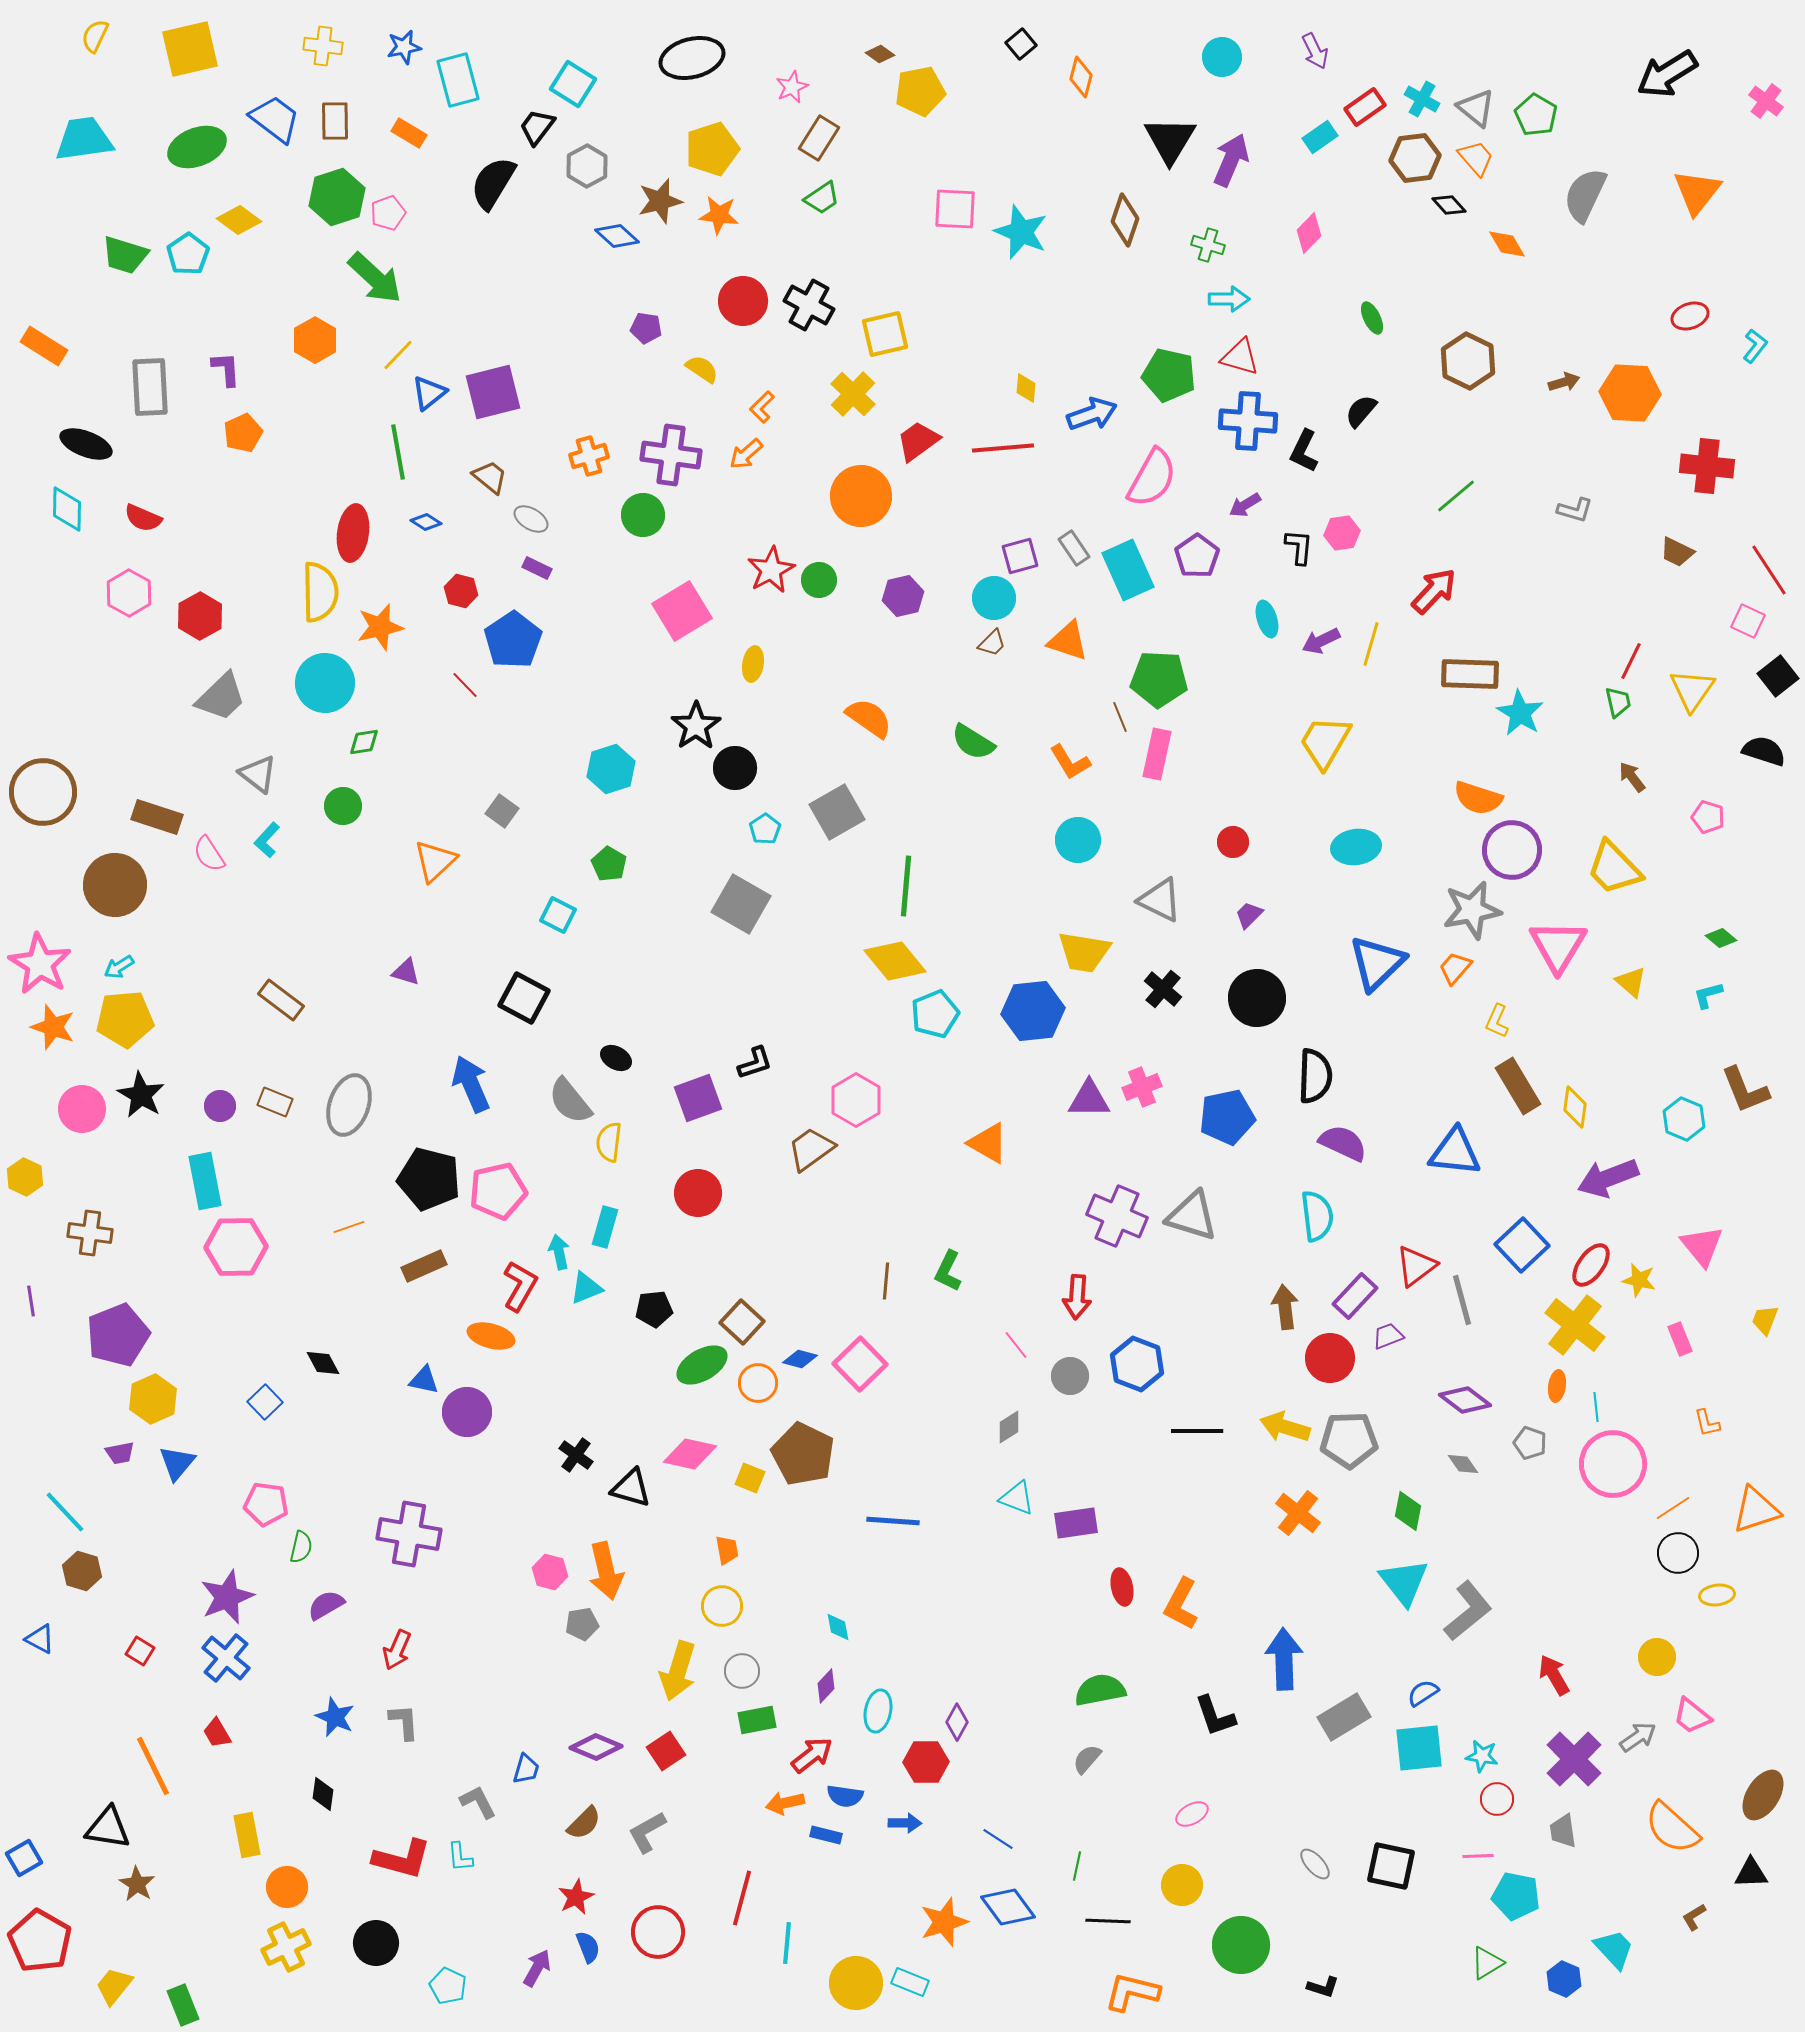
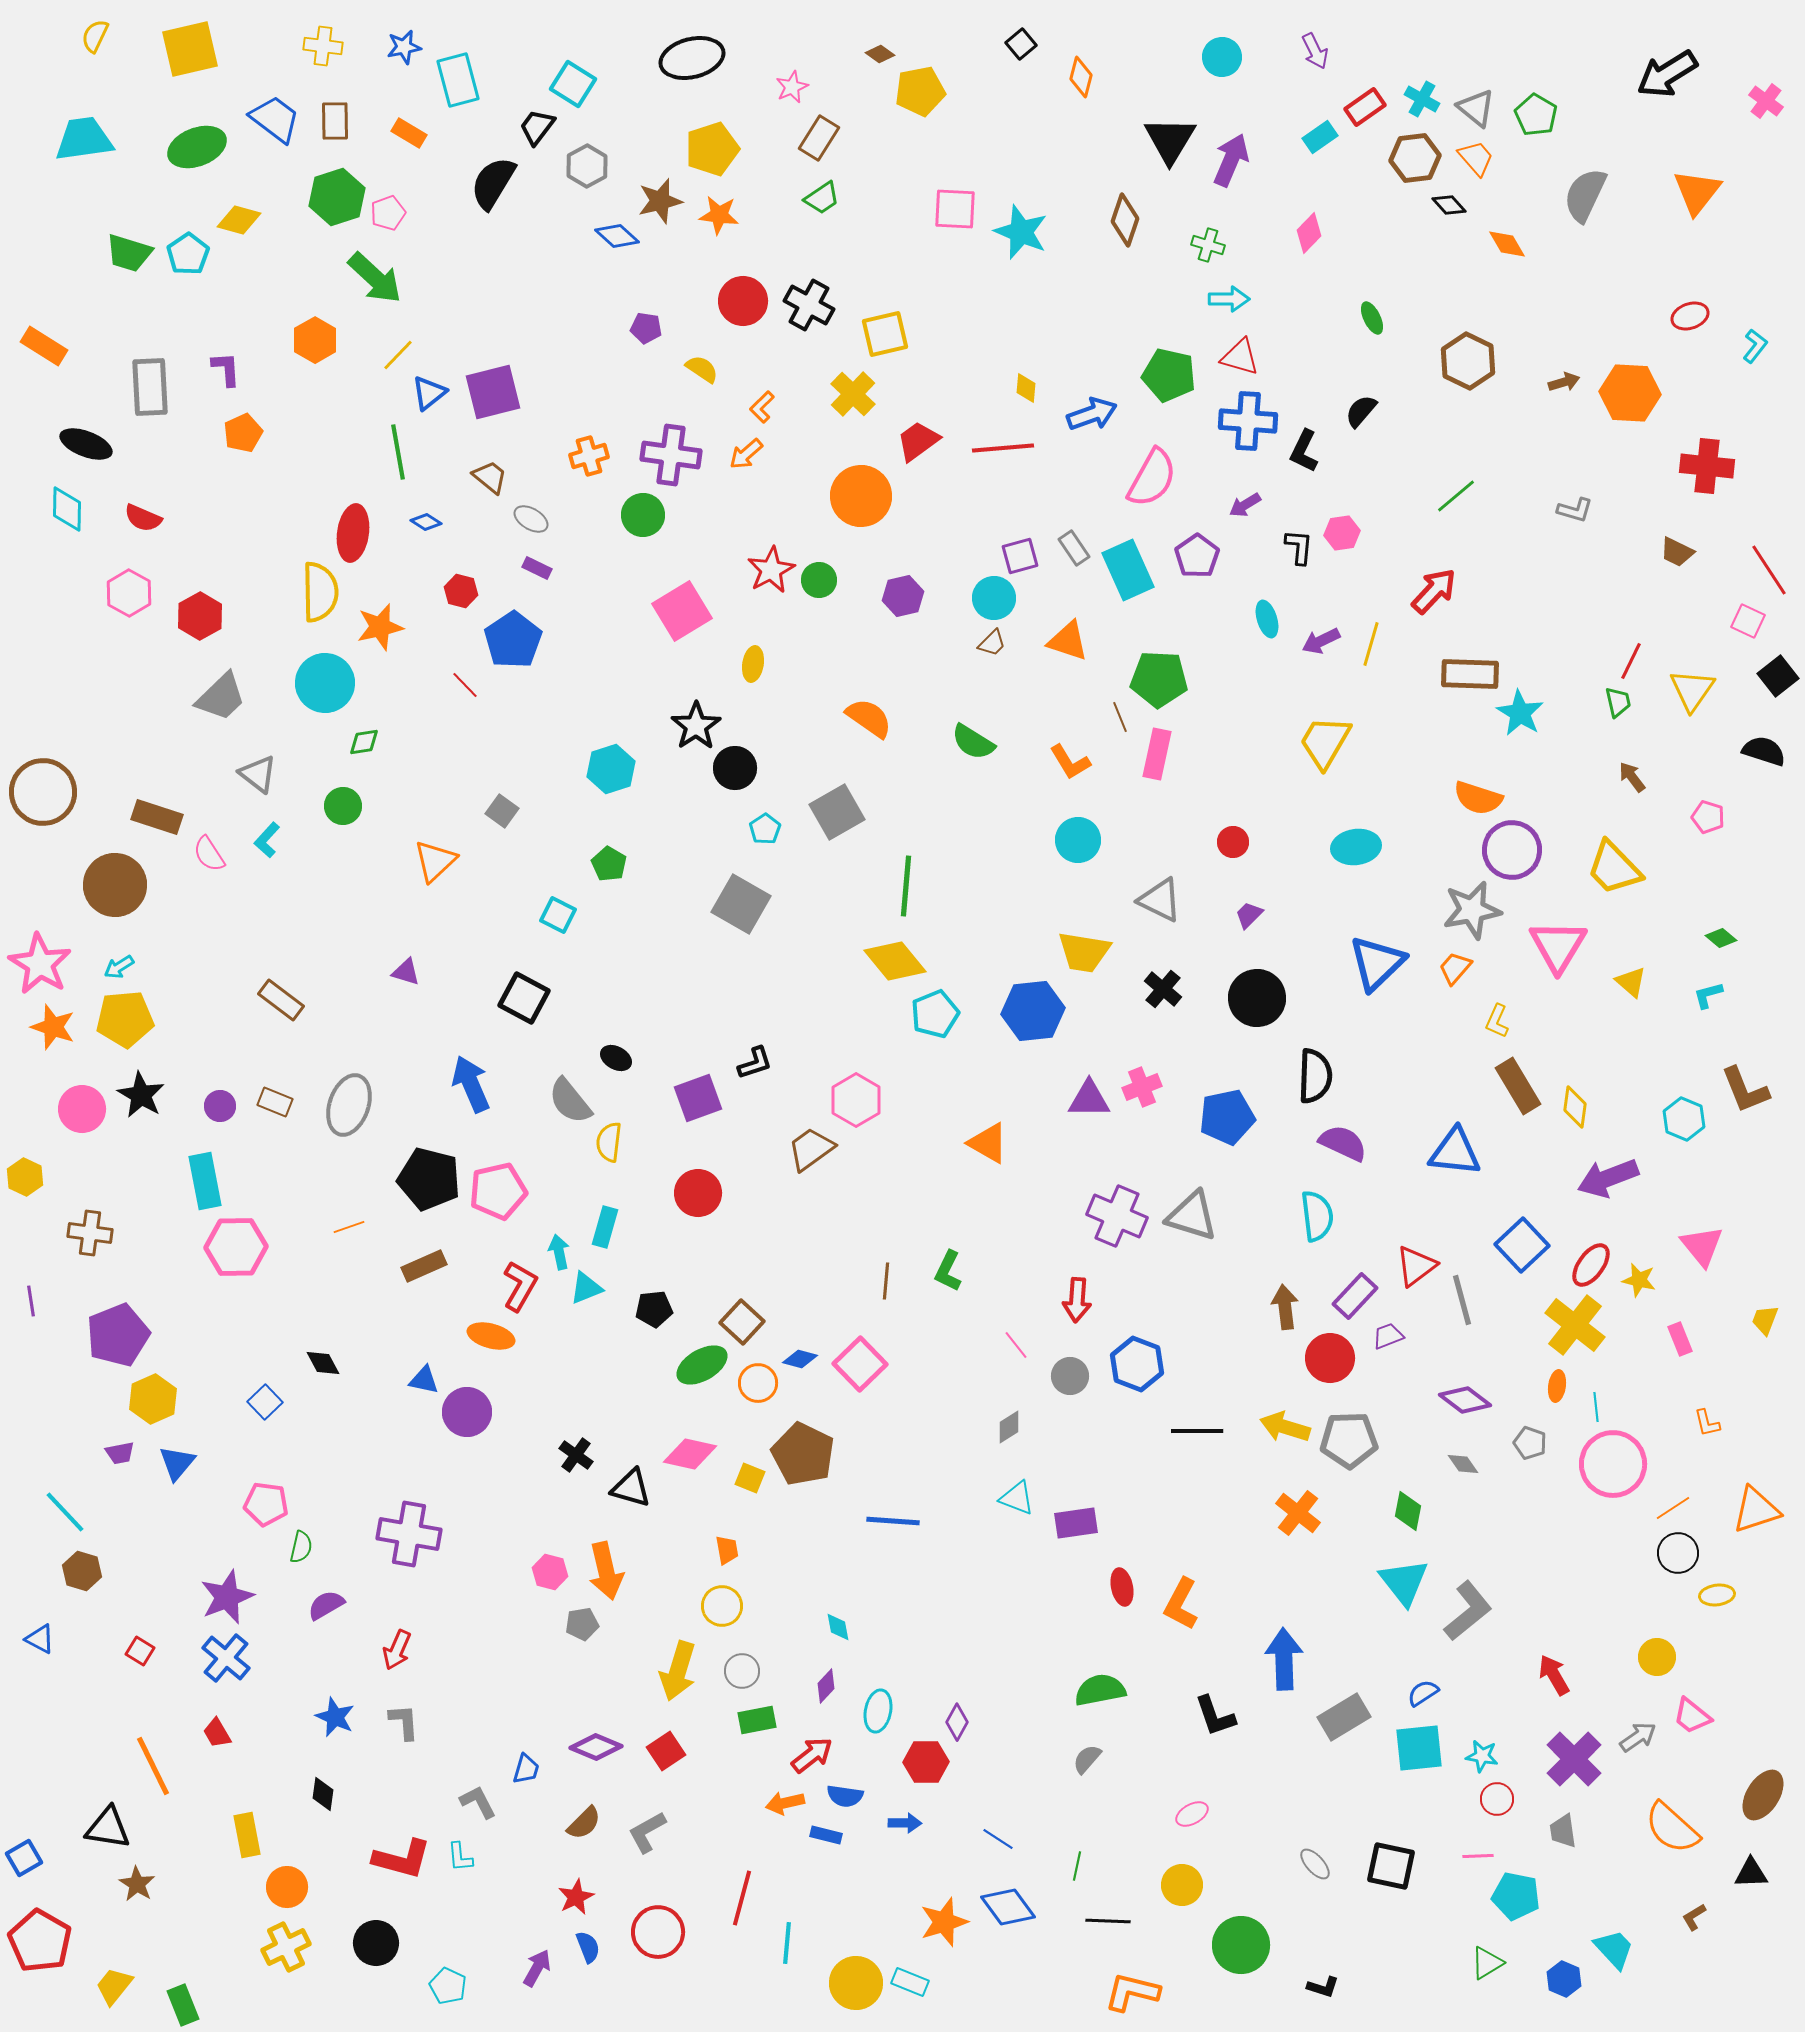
yellow diamond at (239, 220): rotated 21 degrees counterclockwise
green trapezoid at (125, 255): moved 4 px right, 2 px up
red arrow at (1077, 1297): moved 3 px down
